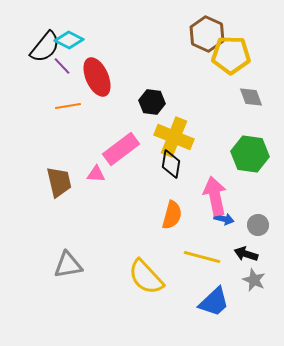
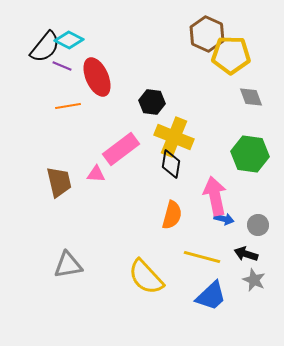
purple line: rotated 24 degrees counterclockwise
blue trapezoid: moved 3 px left, 6 px up
